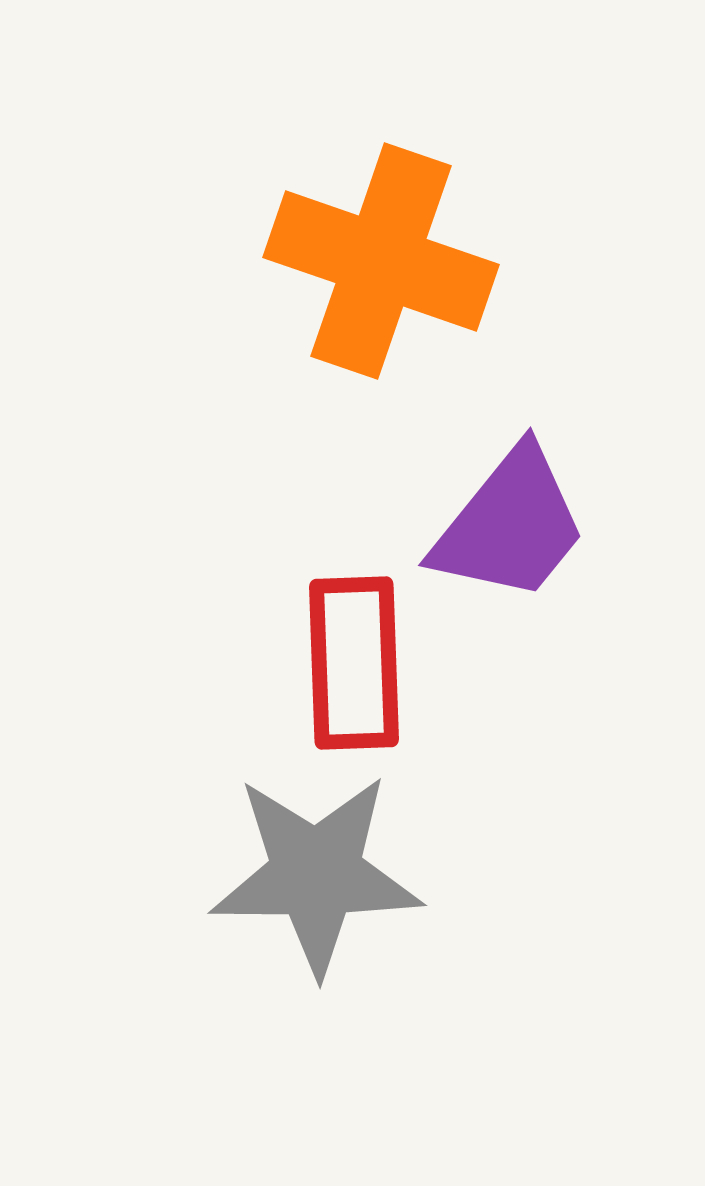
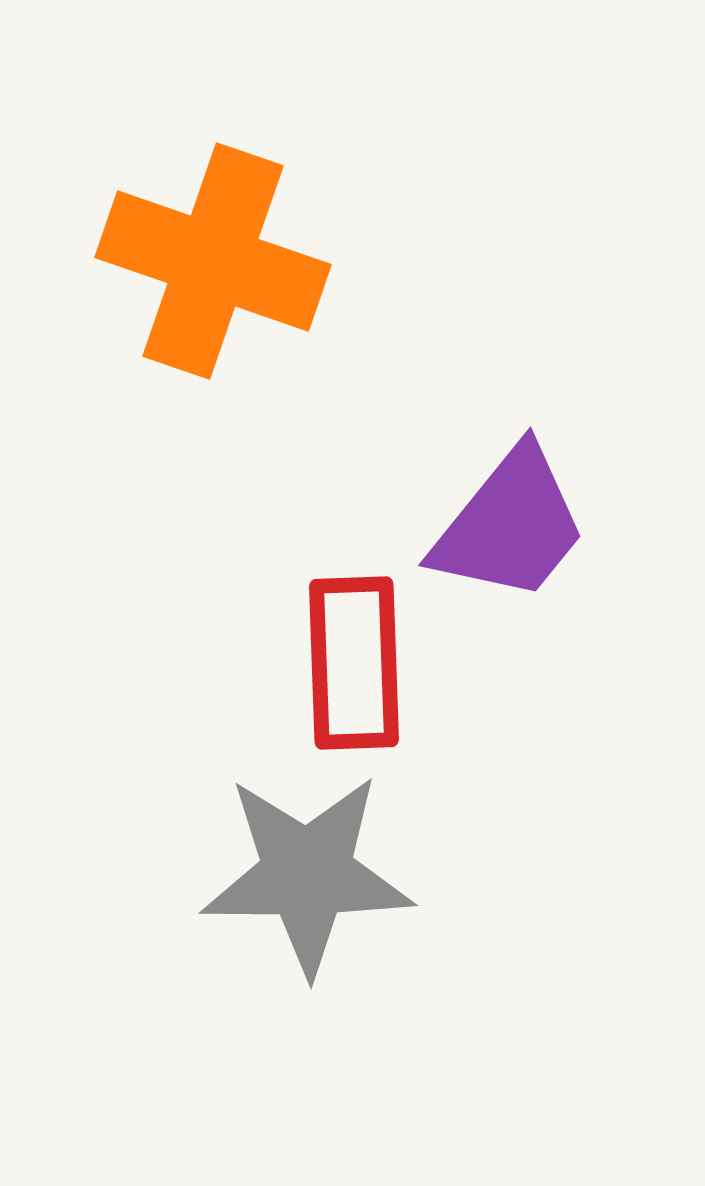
orange cross: moved 168 px left
gray star: moved 9 px left
